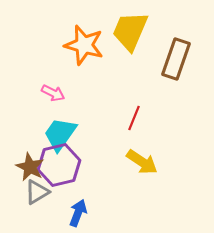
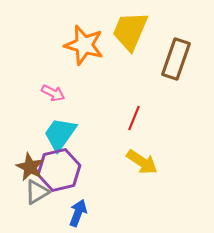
purple hexagon: moved 5 px down
